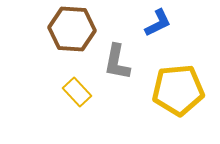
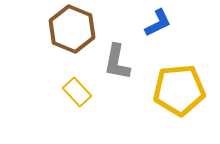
brown hexagon: rotated 18 degrees clockwise
yellow pentagon: moved 1 px right
